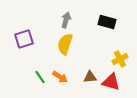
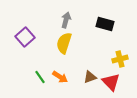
black rectangle: moved 2 px left, 2 px down
purple square: moved 1 px right, 2 px up; rotated 24 degrees counterclockwise
yellow semicircle: moved 1 px left, 1 px up
yellow cross: rotated 14 degrees clockwise
brown triangle: rotated 16 degrees counterclockwise
red triangle: rotated 30 degrees clockwise
